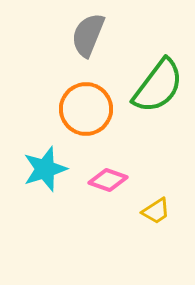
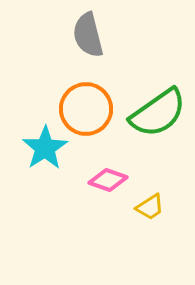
gray semicircle: rotated 36 degrees counterclockwise
green semicircle: moved 27 px down; rotated 18 degrees clockwise
cyan star: moved 21 px up; rotated 15 degrees counterclockwise
yellow trapezoid: moved 6 px left, 4 px up
